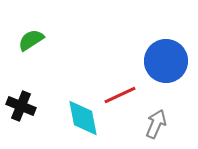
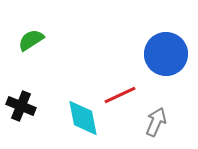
blue circle: moved 7 px up
gray arrow: moved 2 px up
